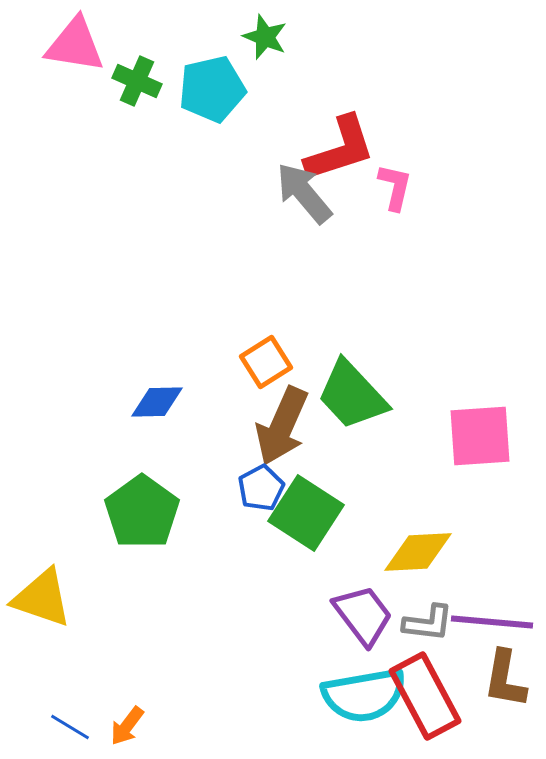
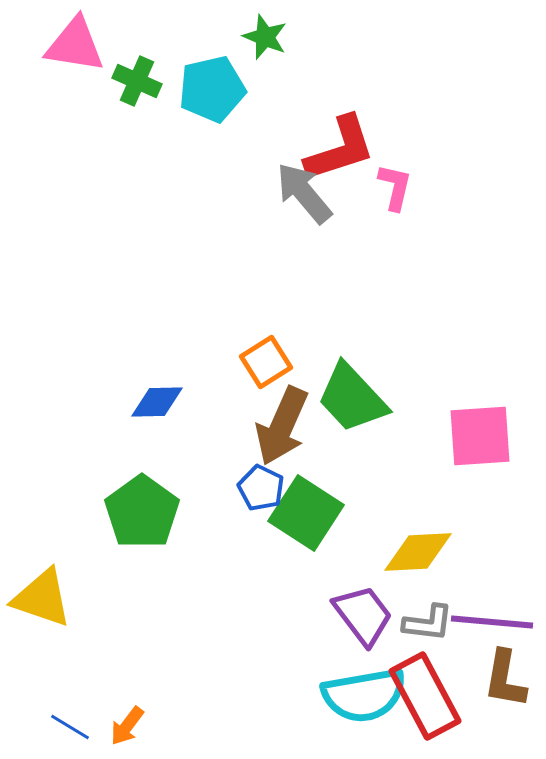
green trapezoid: moved 3 px down
blue pentagon: rotated 18 degrees counterclockwise
